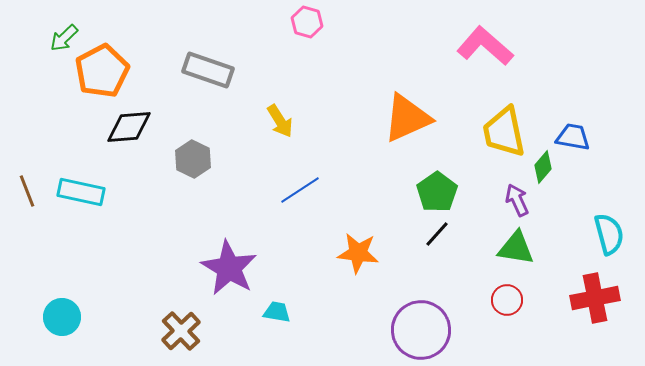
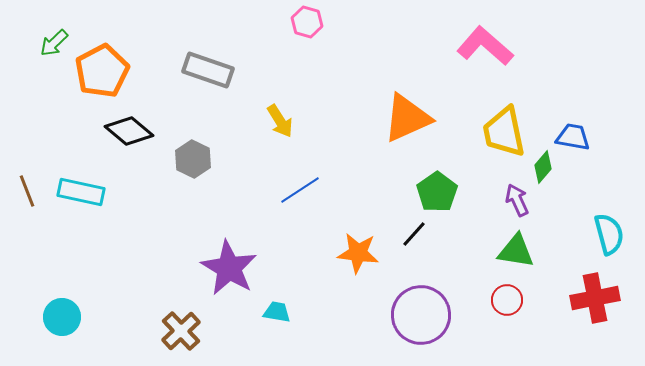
green arrow: moved 10 px left, 5 px down
black diamond: moved 4 px down; rotated 45 degrees clockwise
black line: moved 23 px left
green triangle: moved 3 px down
purple circle: moved 15 px up
